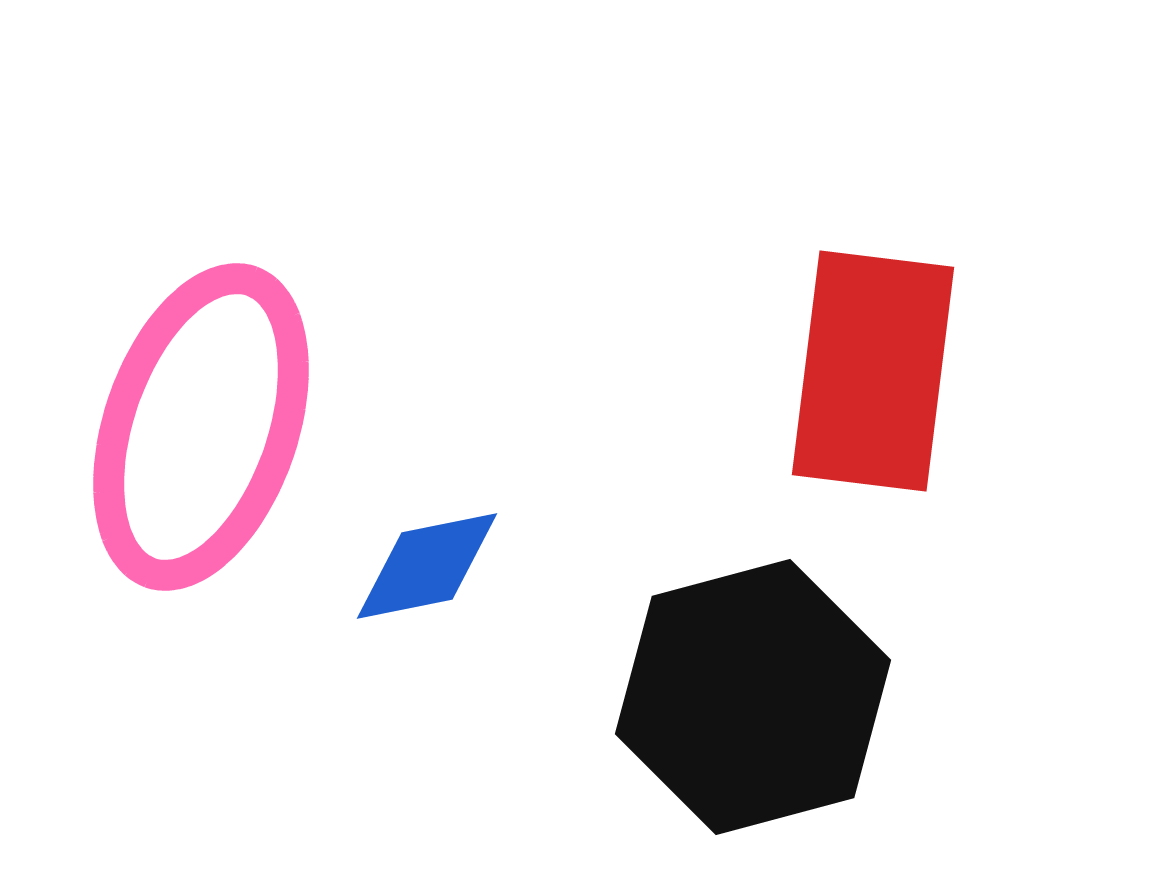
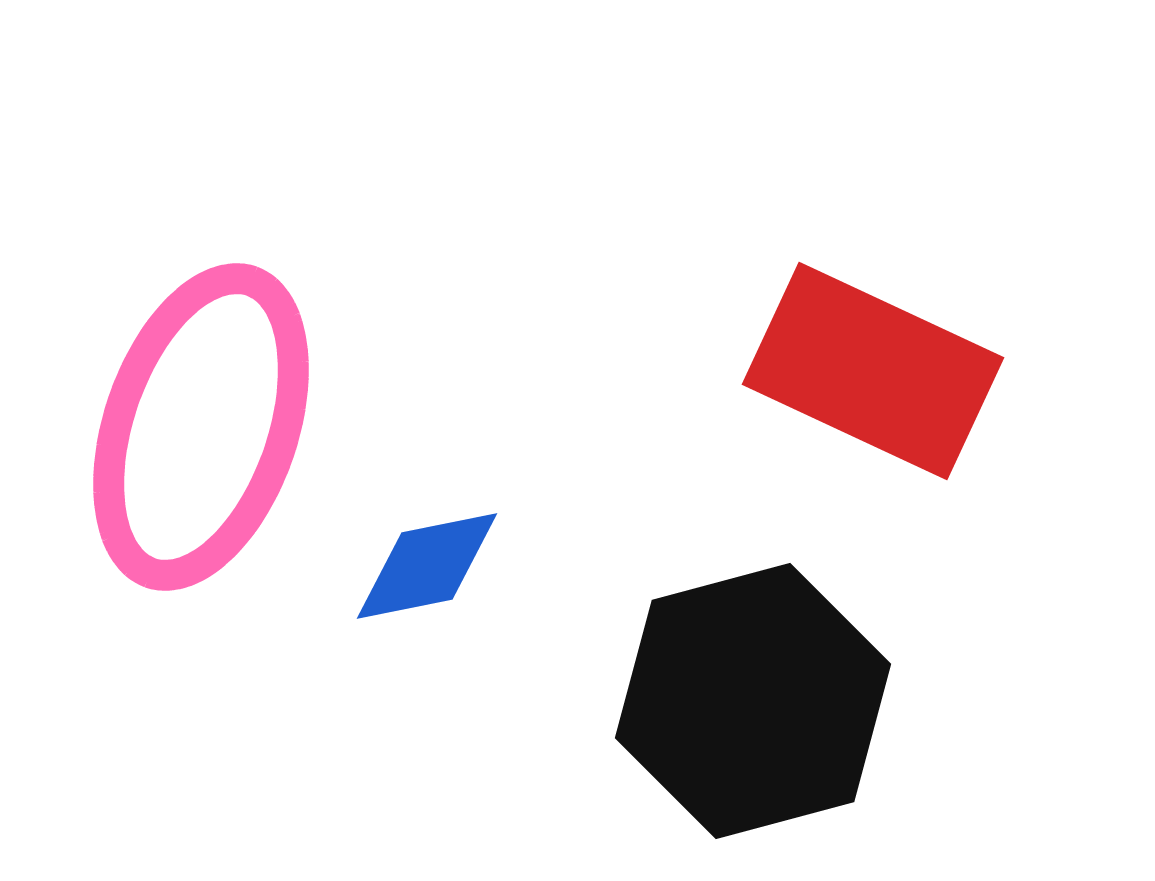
red rectangle: rotated 72 degrees counterclockwise
black hexagon: moved 4 px down
